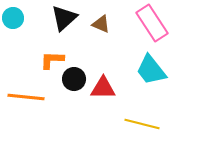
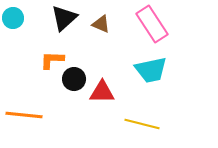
pink rectangle: moved 1 px down
cyan trapezoid: rotated 64 degrees counterclockwise
red triangle: moved 1 px left, 4 px down
orange line: moved 2 px left, 18 px down
